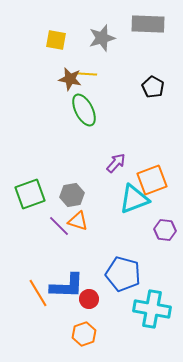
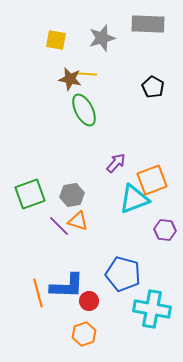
orange line: rotated 16 degrees clockwise
red circle: moved 2 px down
